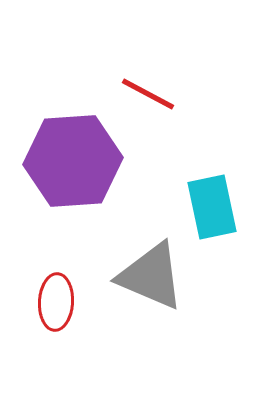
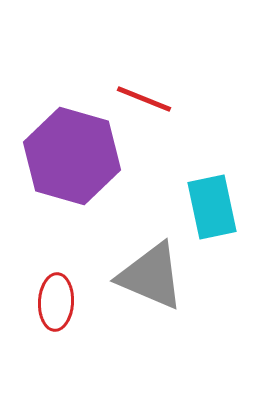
red line: moved 4 px left, 5 px down; rotated 6 degrees counterclockwise
purple hexagon: moved 1 px left, 5 px up; rotated 20 degrees clockwise
